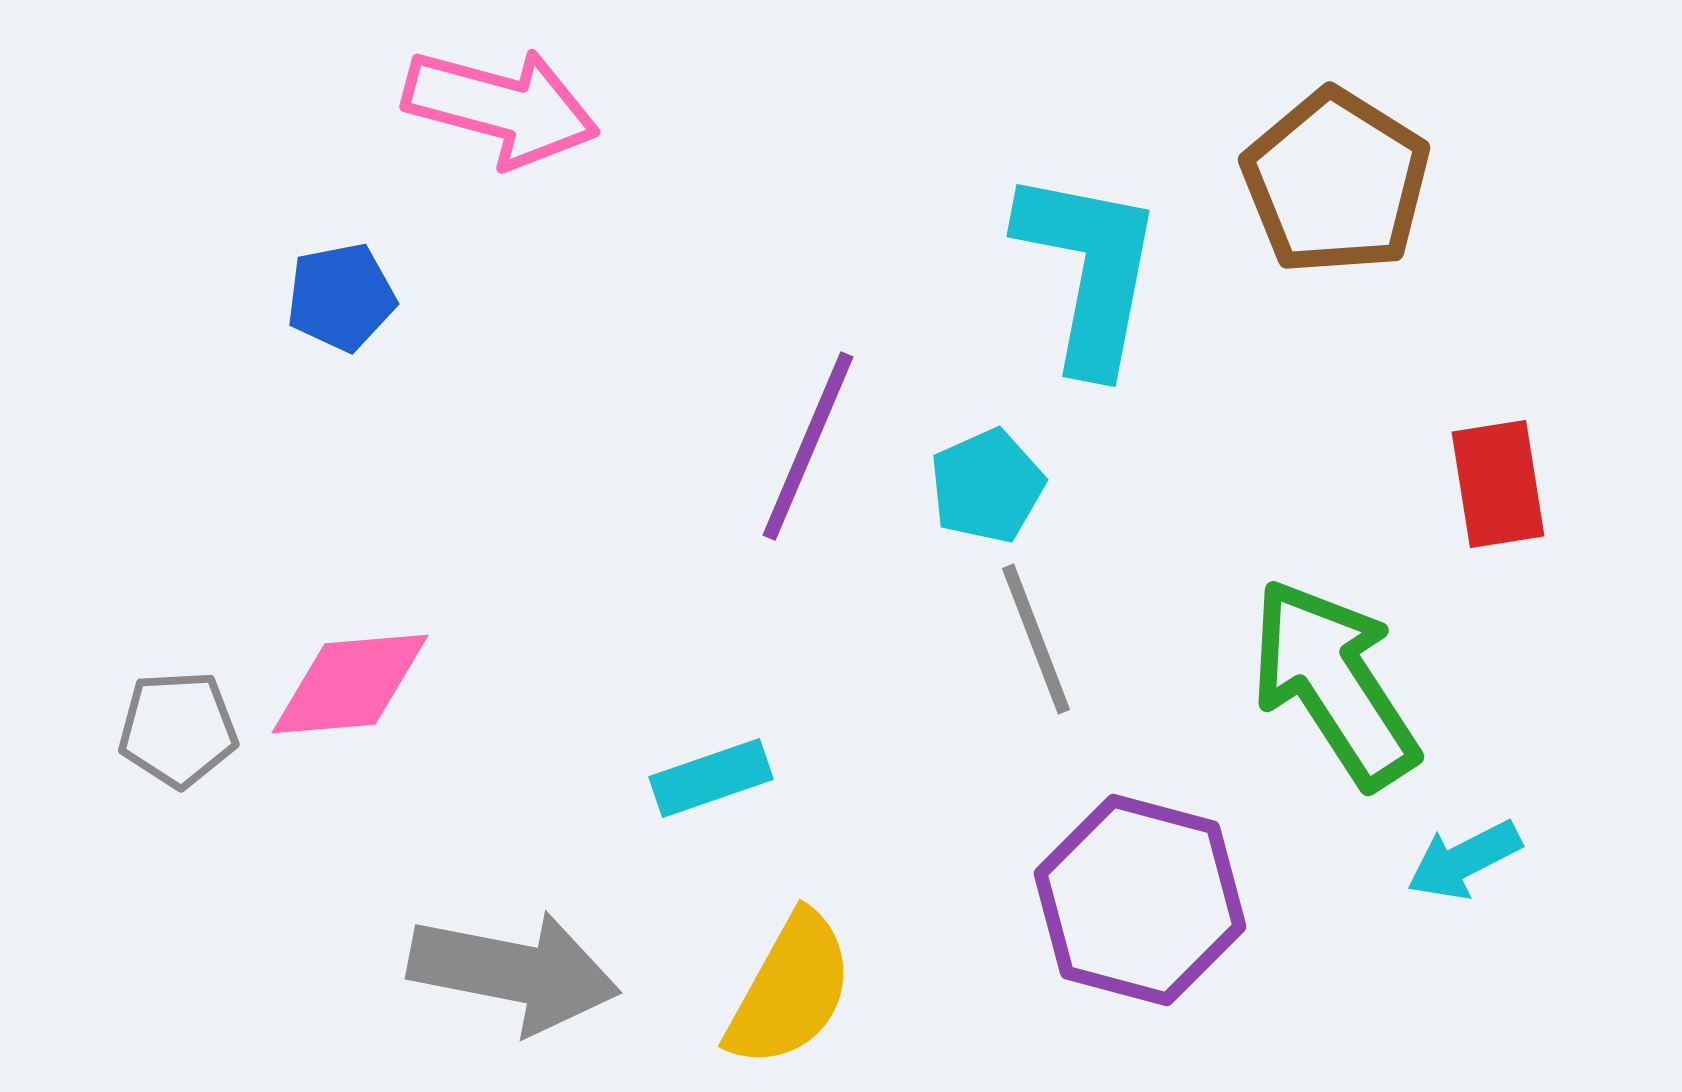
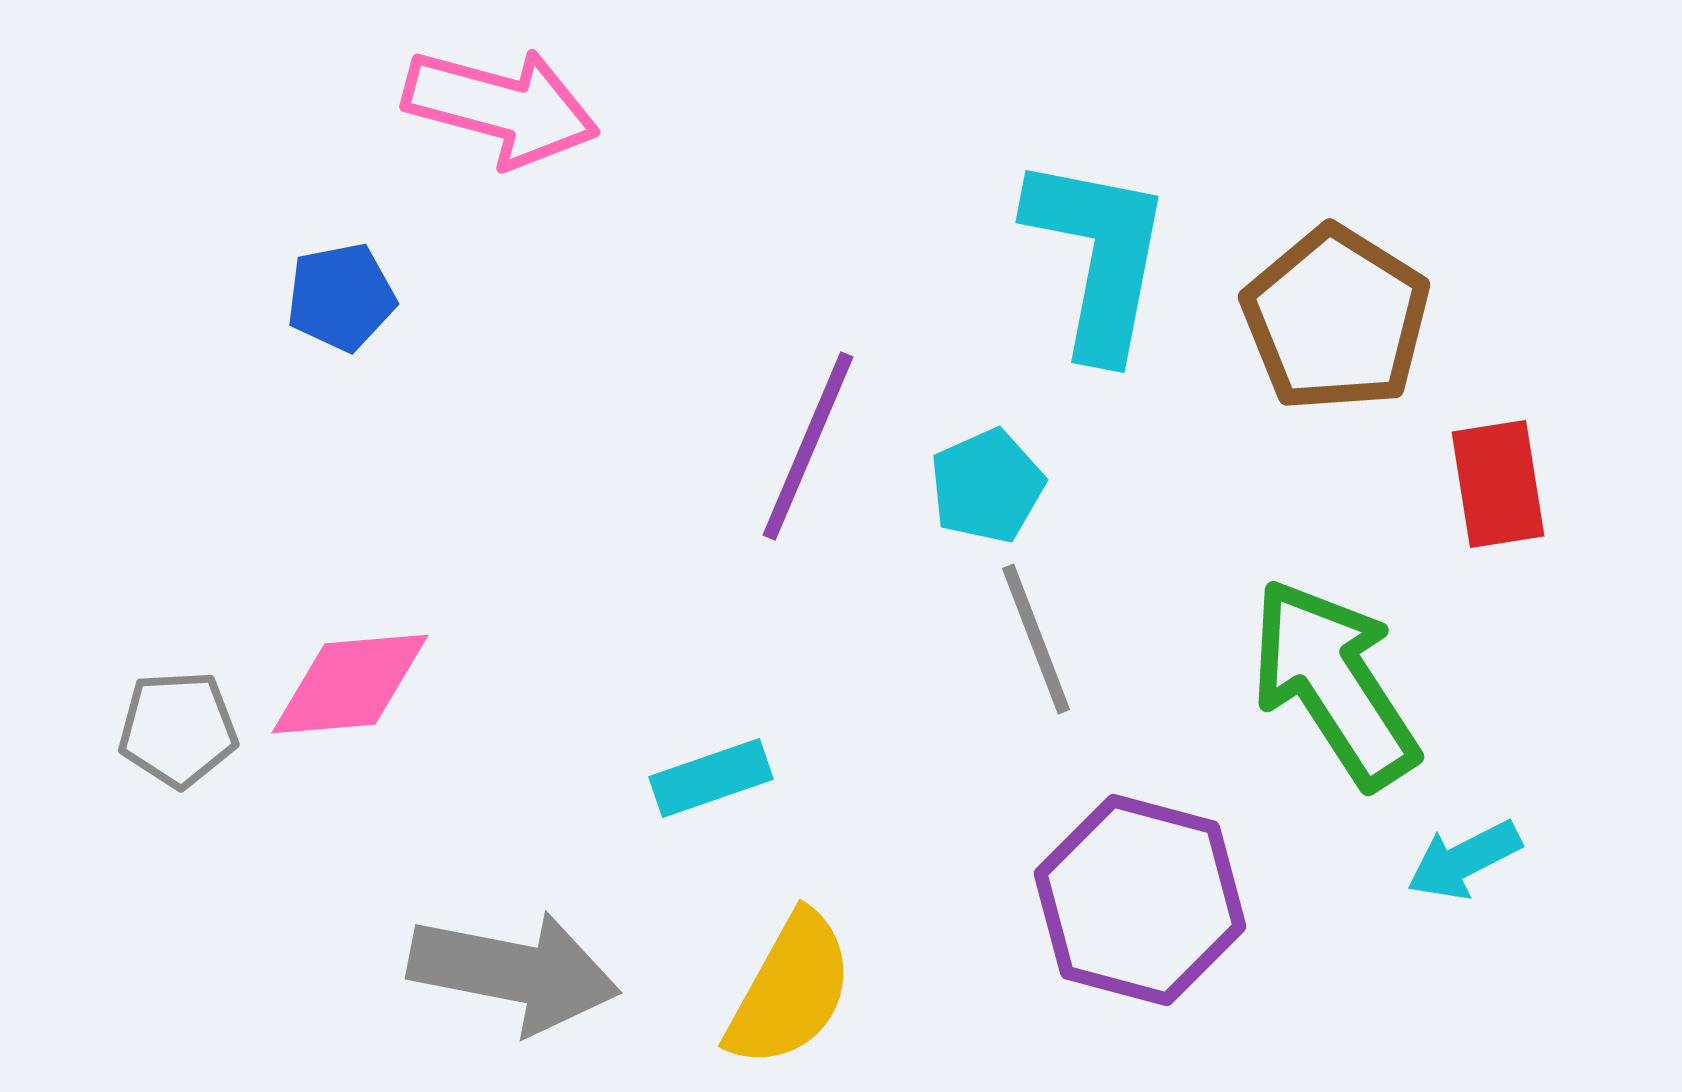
brown pentagon: moved 137 px down
cyan L-shape: moved 9 px right, 14 px up
